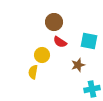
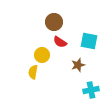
cyan cross: moved 1 px left, 1 px down
